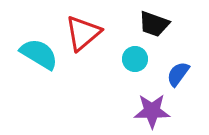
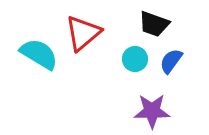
blue semicircle: moved 7 px left, 13 px up
